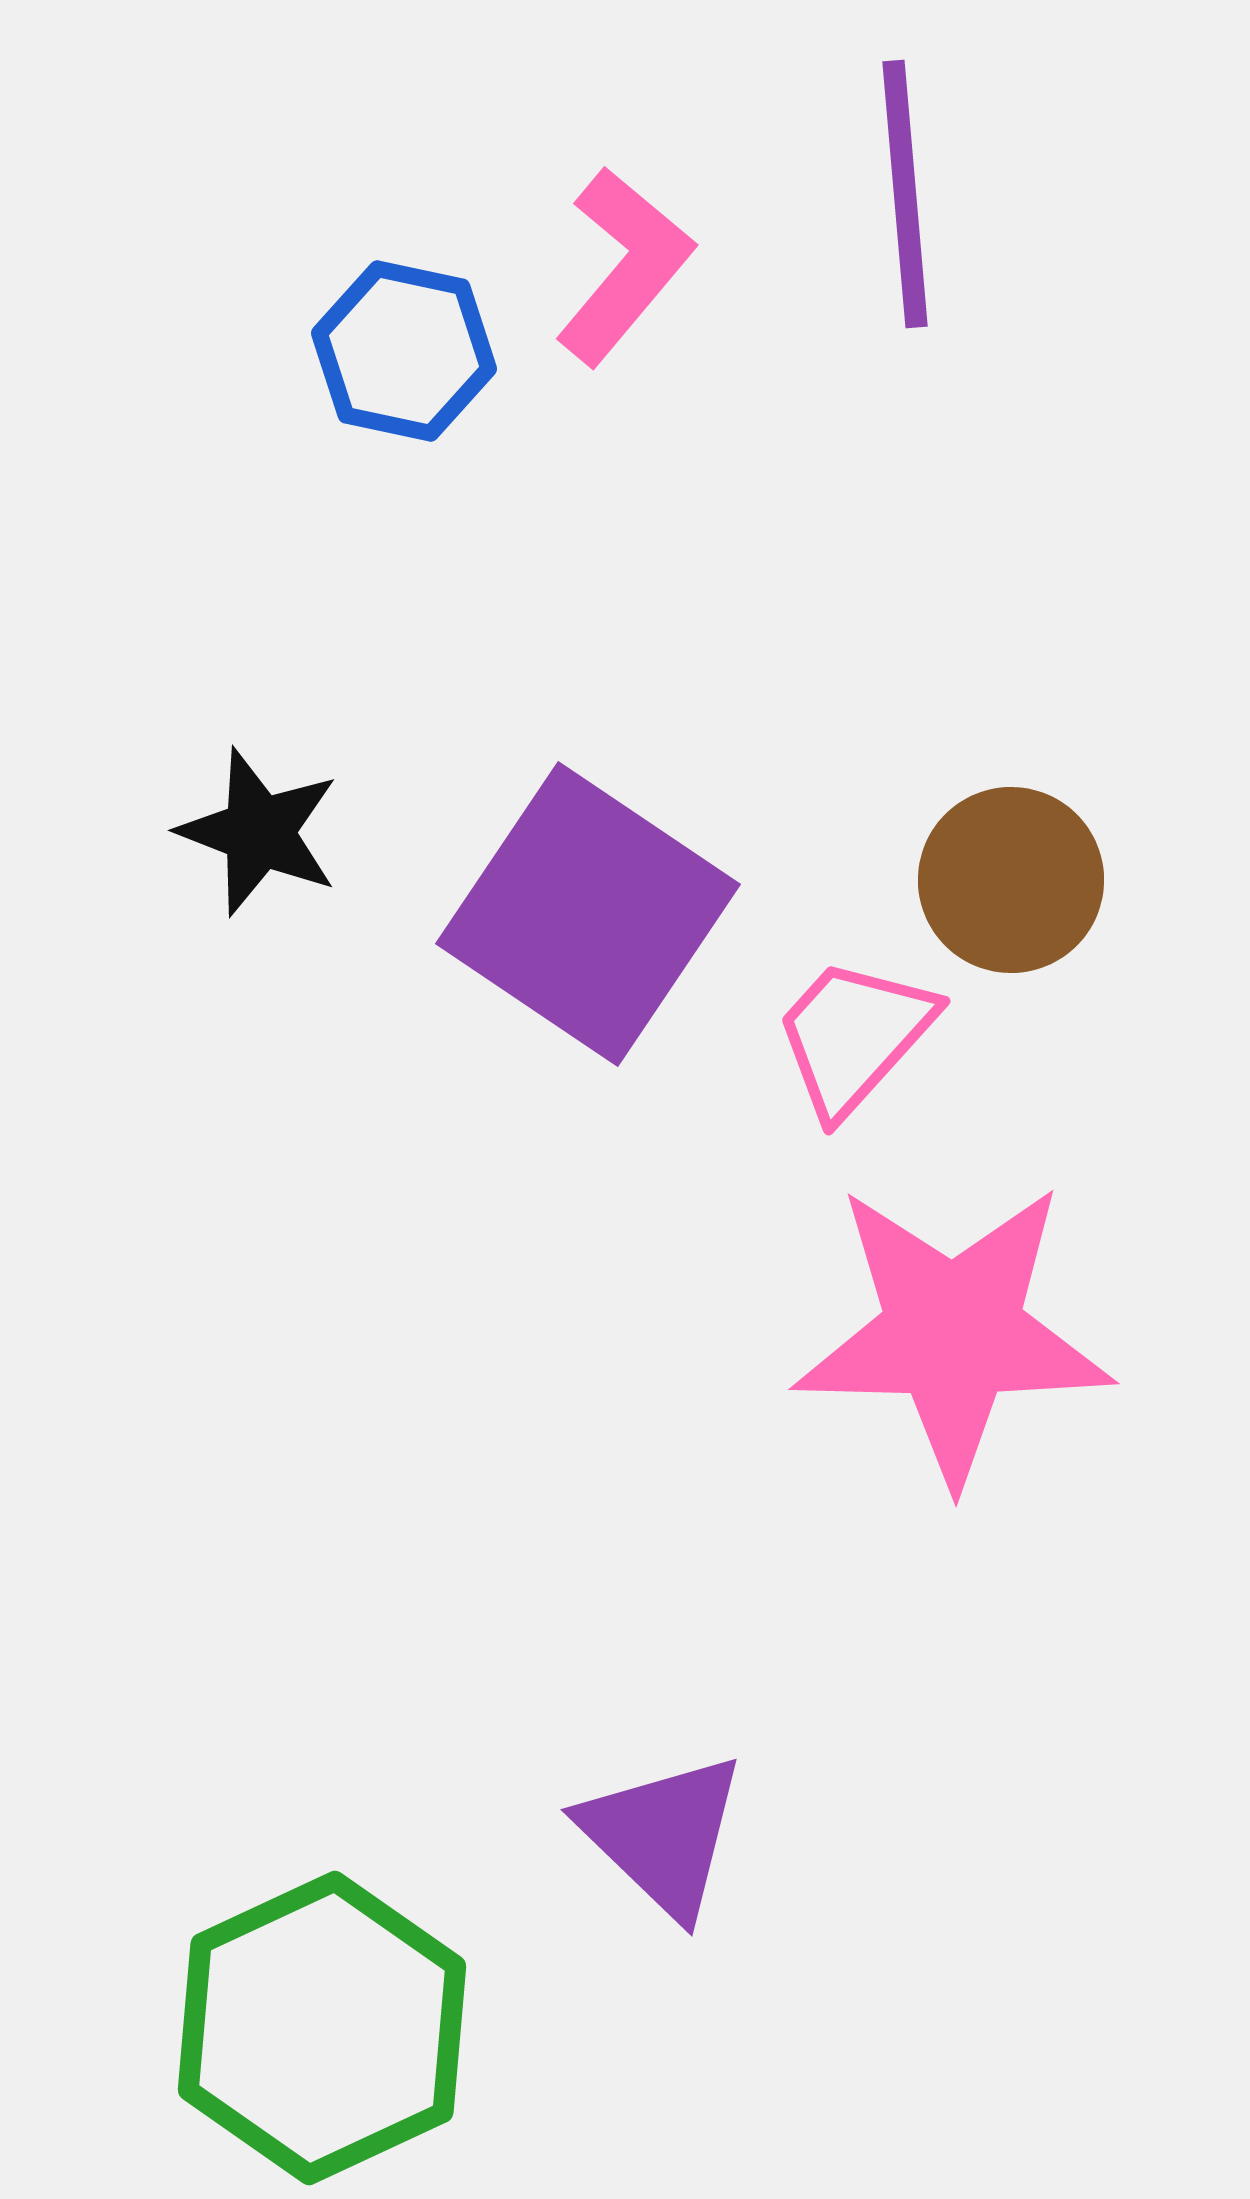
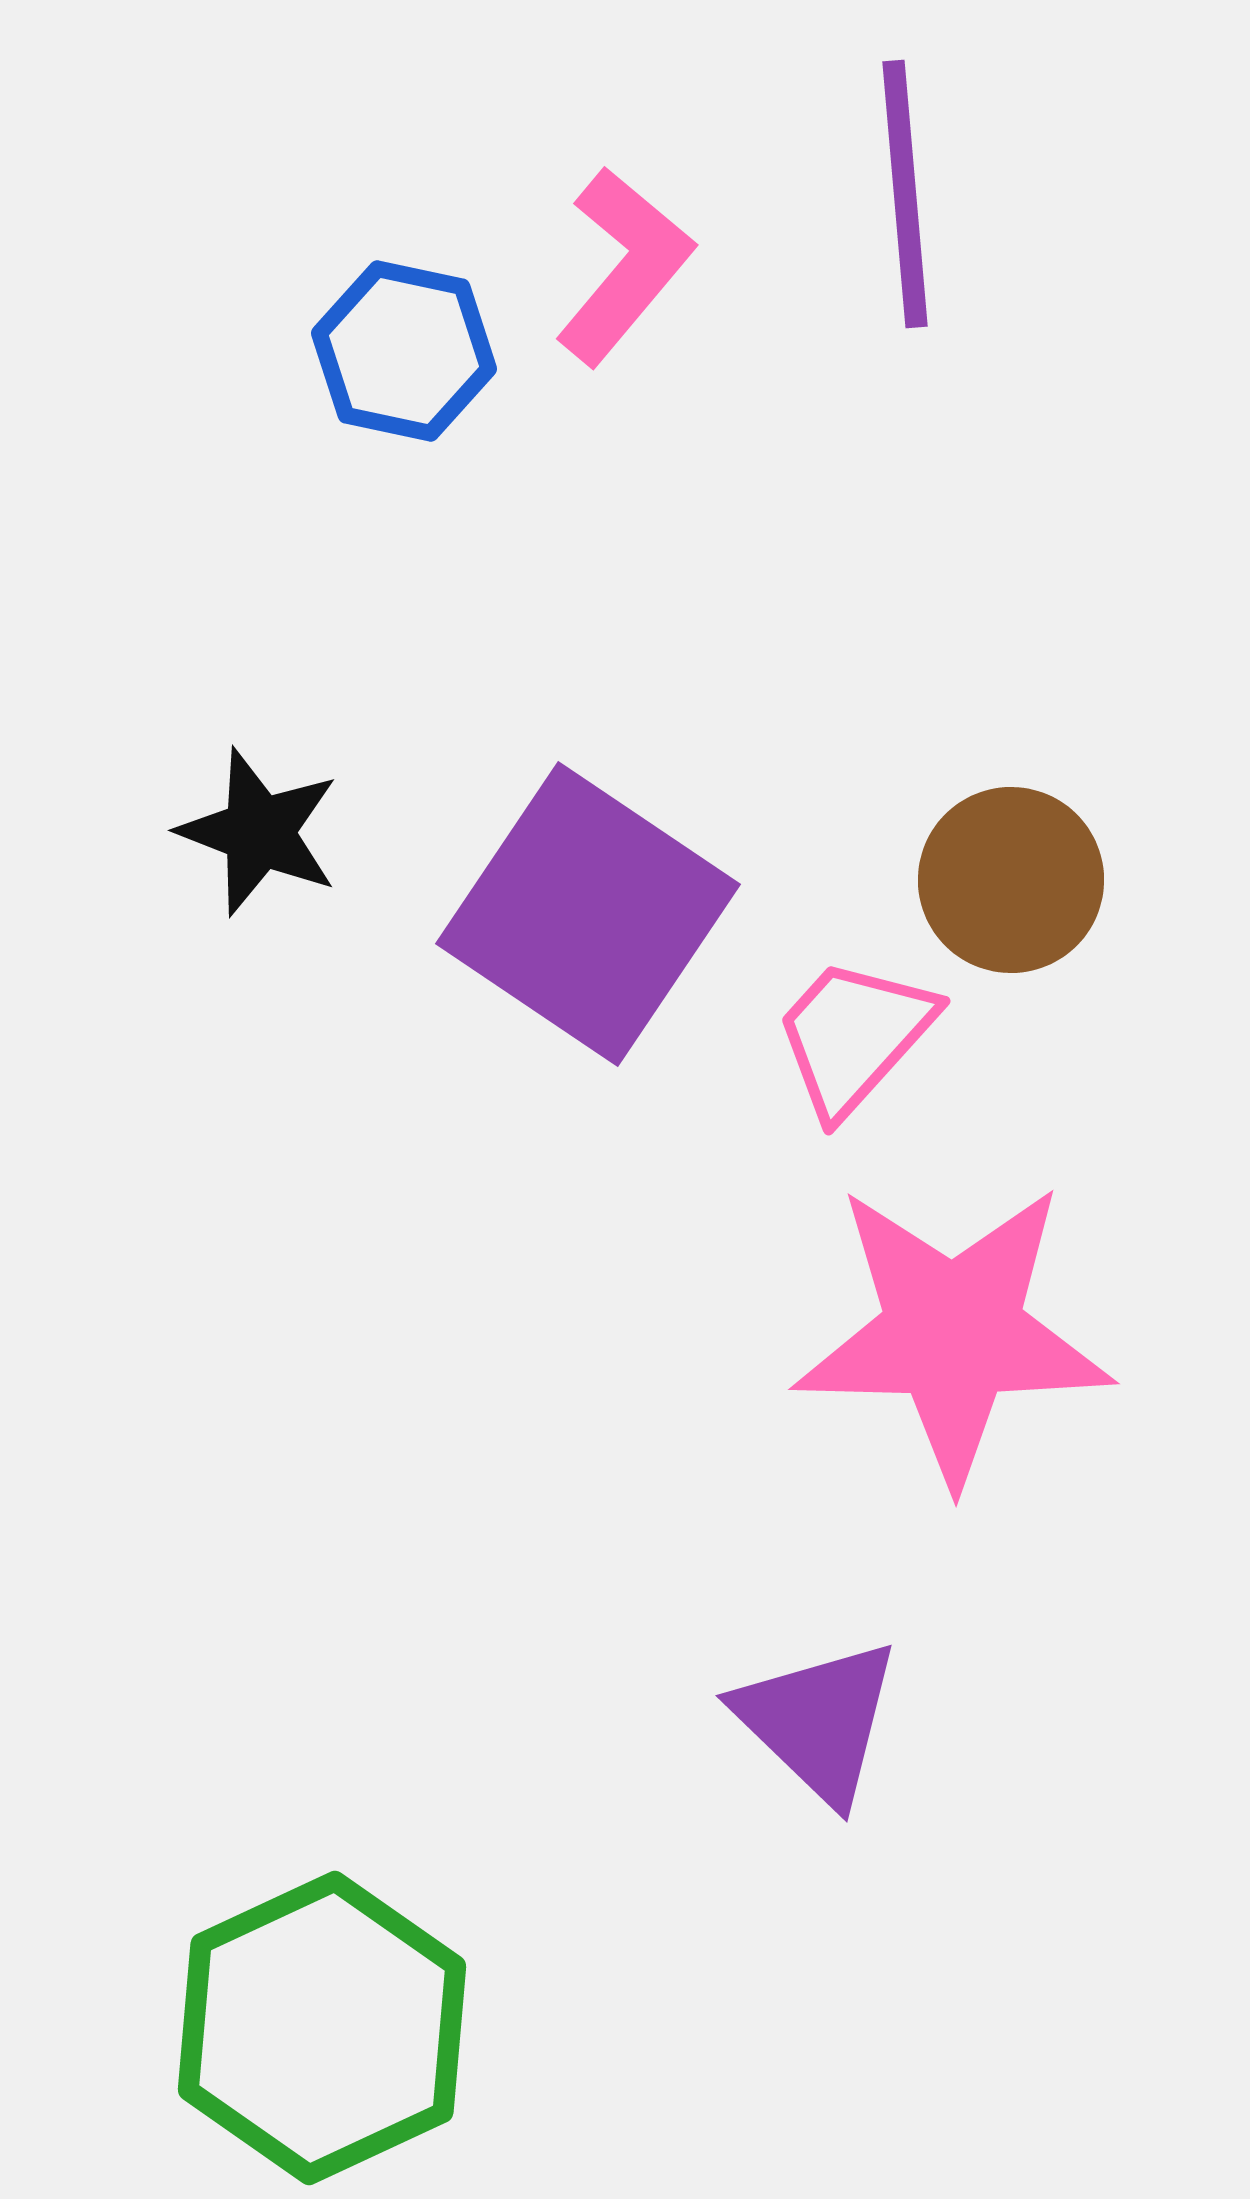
purple triangle: moved 155 px right, 114 px up
